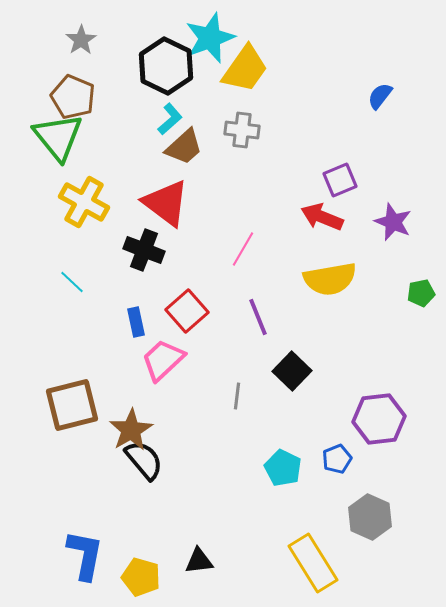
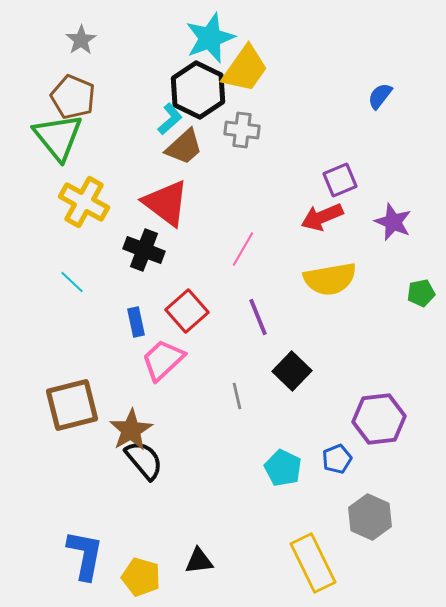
black hexagon: moved 32 px right, 24 px down
red arrow: rotated 45 degrees counterclockwise
gray line: rotated 20 degrees counterclockwise
yellow rectangle: rotated 6 degrees clockwise
